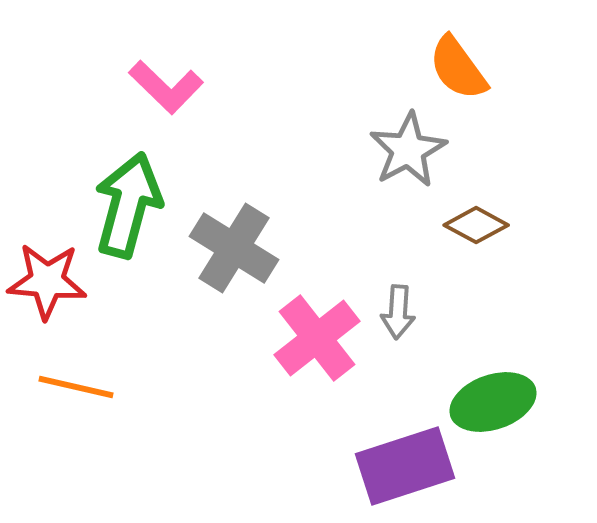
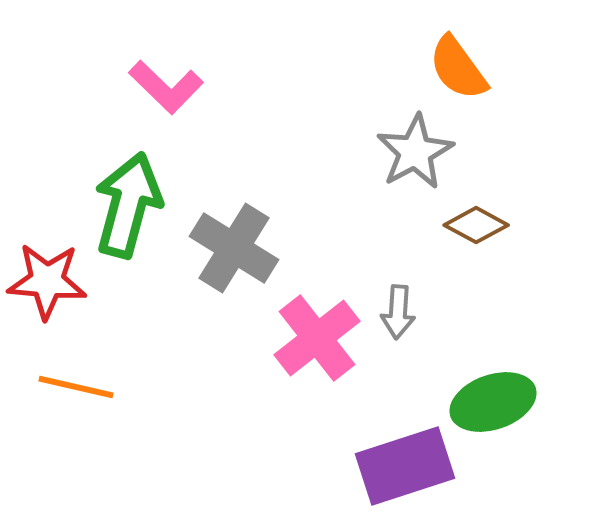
gray star: moved 7 px right, 2 px down
